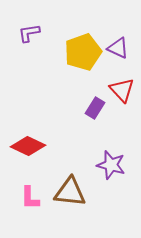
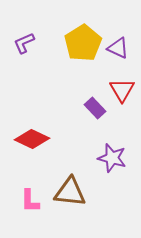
purple L-shape: moved 5 px left, 10 px down; rotated 15 degrees counterclockwise
yellow pentagon: moved 9 px up; rotated 12 degrees counterclockwise
red triangle: rotated 12 degrees clockwise
purple rectangle: rotated 75 degrees counterclockwise
red diamond: moved 4 px right, 7 px up
purple star: moved 1 px right, 7 px up
pink L-shape: moved 3 px down
